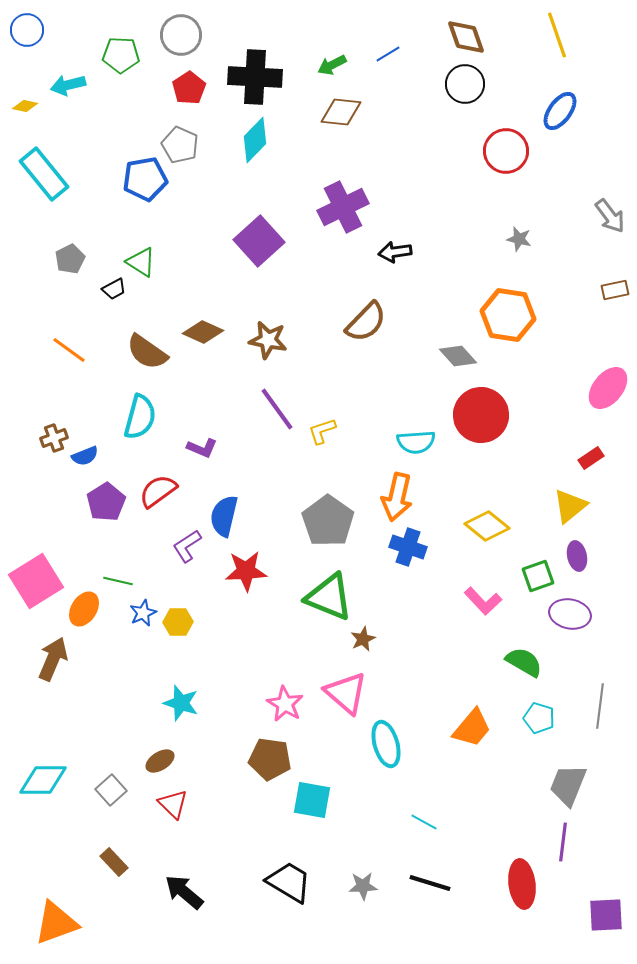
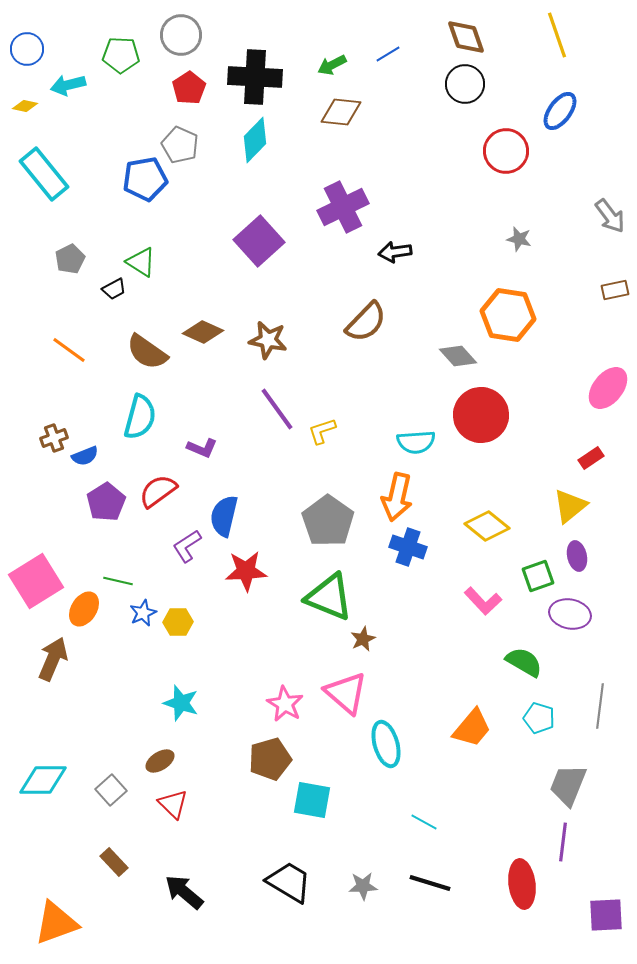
blue circle at (27, 30): moved 19 px down
brown pentagon at (270, 759): rotated 24 degrees counterclockwise
